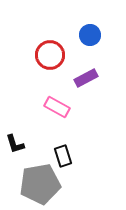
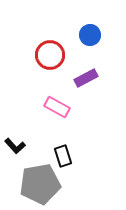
black L-shape: moved 2 px down; rotated 25 degrees counterclockwise
